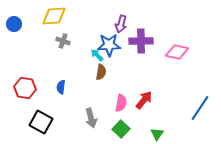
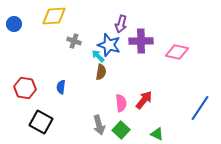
gray cross: moved 11 px right
blue star: rotated 20 degrees clockwise
cyan arrow: moved 1 px right, 1 px down
pink semicircle: rotated 18 degrees counterclockwise
gray arrow: moved 8 px right, 7 px down
green square: moved 1 px down
green triangle: rotated 40 degrees counterclockwise
